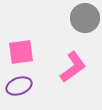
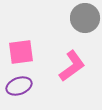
pink L-shape: moved 1 px left, 1 px up
